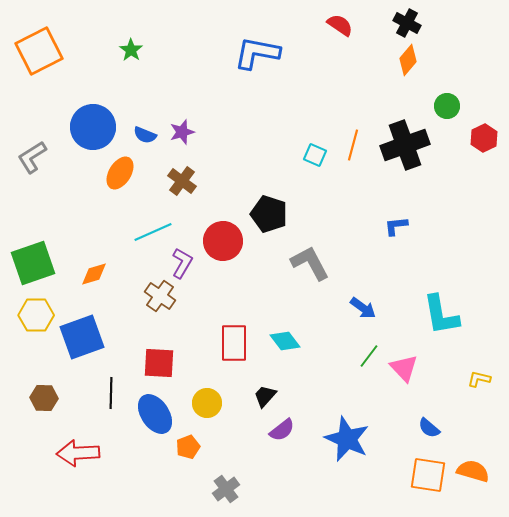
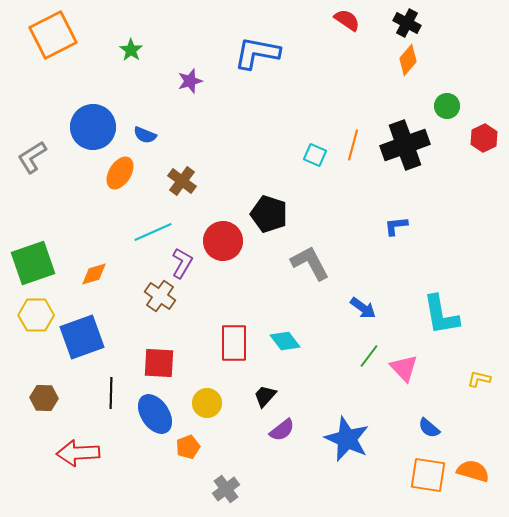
red semicircle at (340, 25): moved 7 px right, 5 px up
orange square at (39, 51): moved 14 px right, 16 px up
purple star at (182, 132): moved 8 px right, 51 px up
